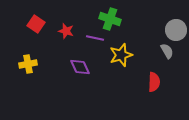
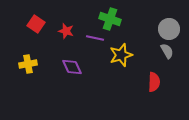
gray circle: moved 7 px left, 1 px up
purple diamond: moved 8 px left
